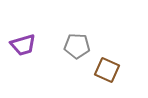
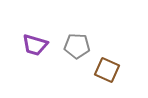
purple trapezoid: moved 12 px right; rotated 32 degrees clockwise
